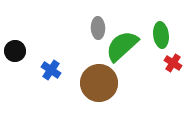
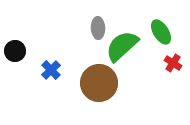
green ellipse: moved 3 px up; rotated 25 degrees counterclockwise
blue cross: rotated 12 degrees clockwise
